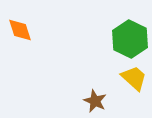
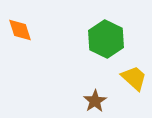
green hexagon: moved 24 px left
brown star: rotated 15 degrees clockwise
